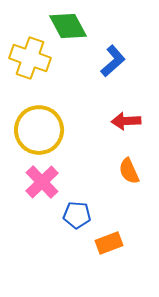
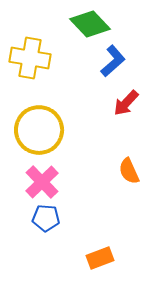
green diamond: moved 22 px right, 2 px up; rotated 15 degrees counterclockwise
yellow cross: rotated 9 degrees counterclockwise
red arrow: moved 18 px up; rotated 44 degrees counterclockwise
blue pentagon: moved 31 px left, 3 px down
orange rectangle: moved 9 px left, 15 px down
